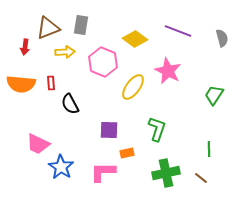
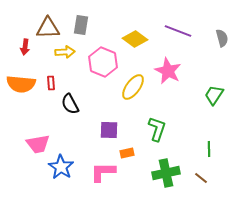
brown triangle: rotated 20 degrees clockwise
pink trapezoid: rotated 35 degrees counterclockwise
